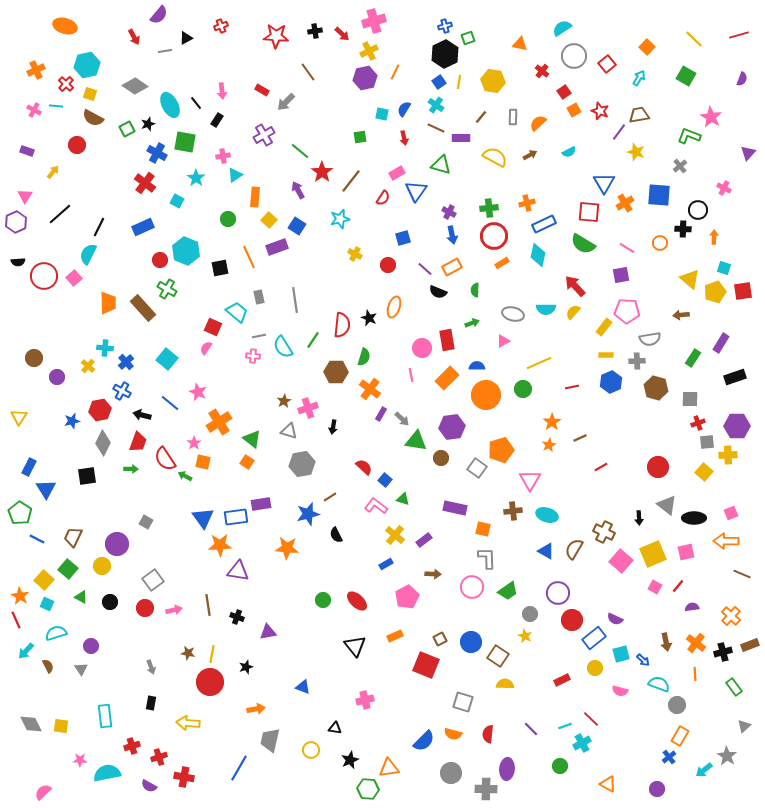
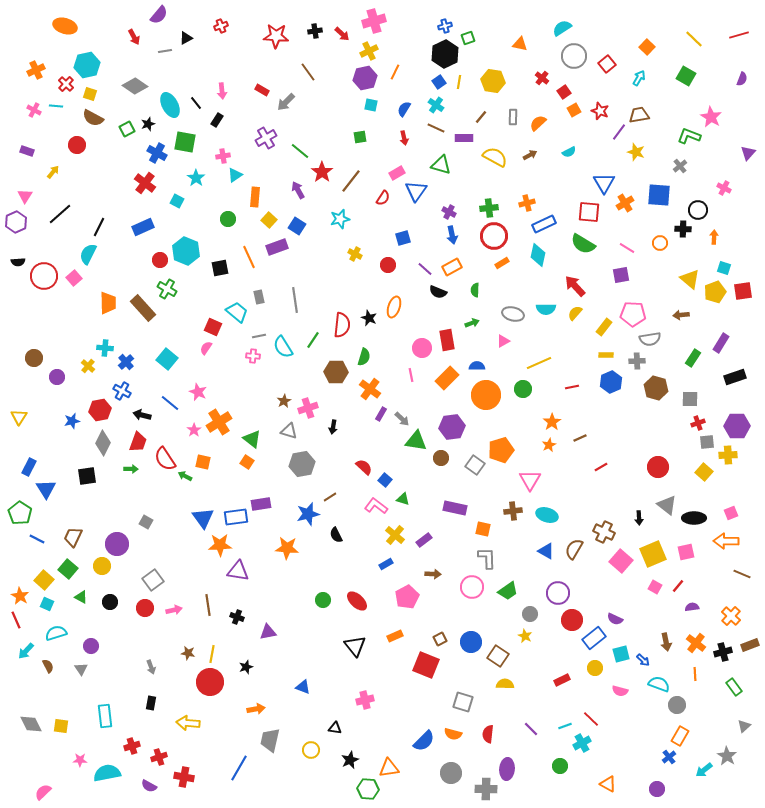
red cross at (542, 71): moved 7 px down
cyan square at (382, 114): moved 11 px left, 9 px up
purple cross at (264, 135): moved 2 px right, 3 px down
purple rectangle at (461, 138): moved 3 px right
pink pentagon at (627, 311): moved 6 px right, 3 px down
yellow semicircle at (573, 312): moved 2 px right, 1 px down
pink star at (194, 443): moved 13 px up
gray square at (477, 468): moved 2 px left, 3 px up
